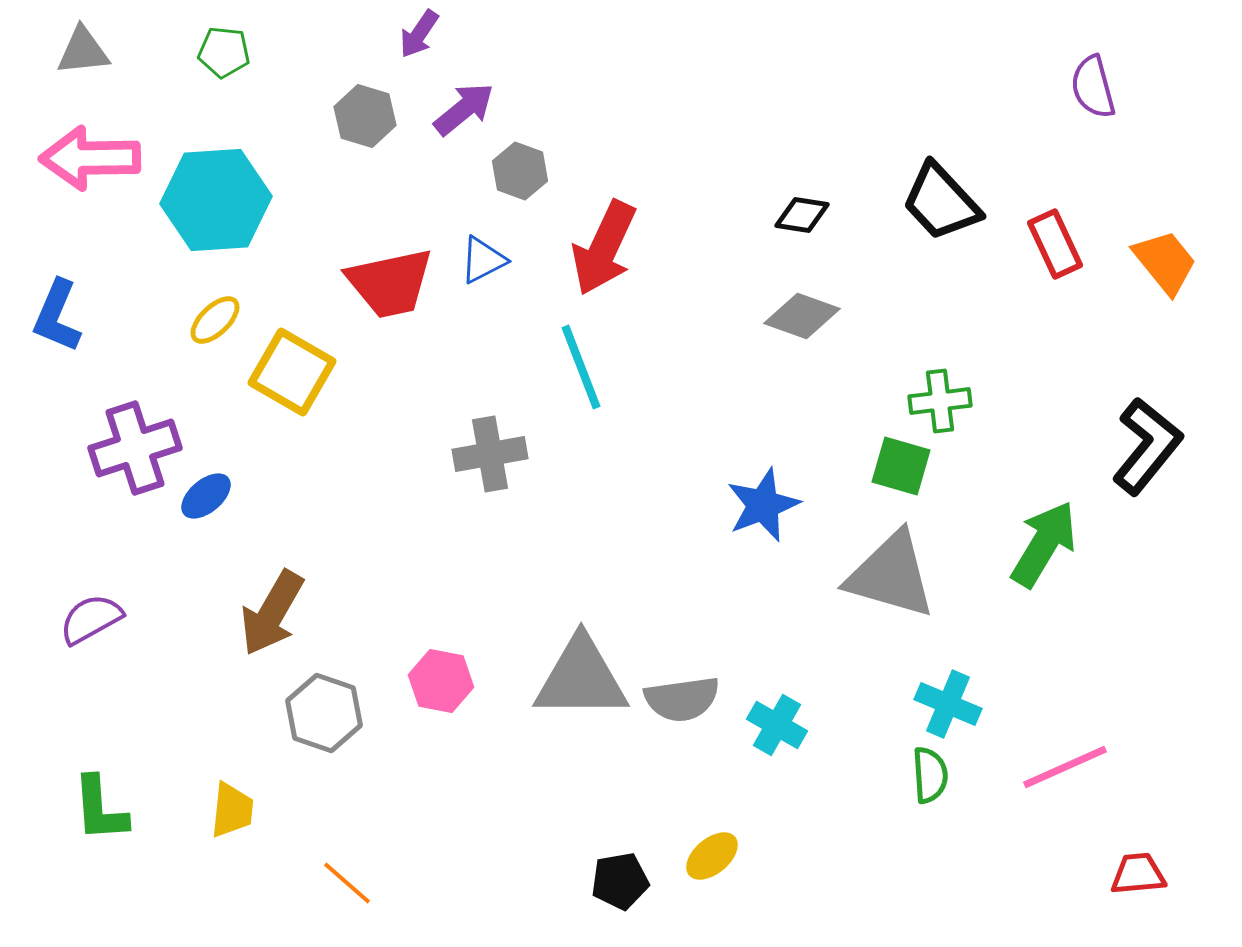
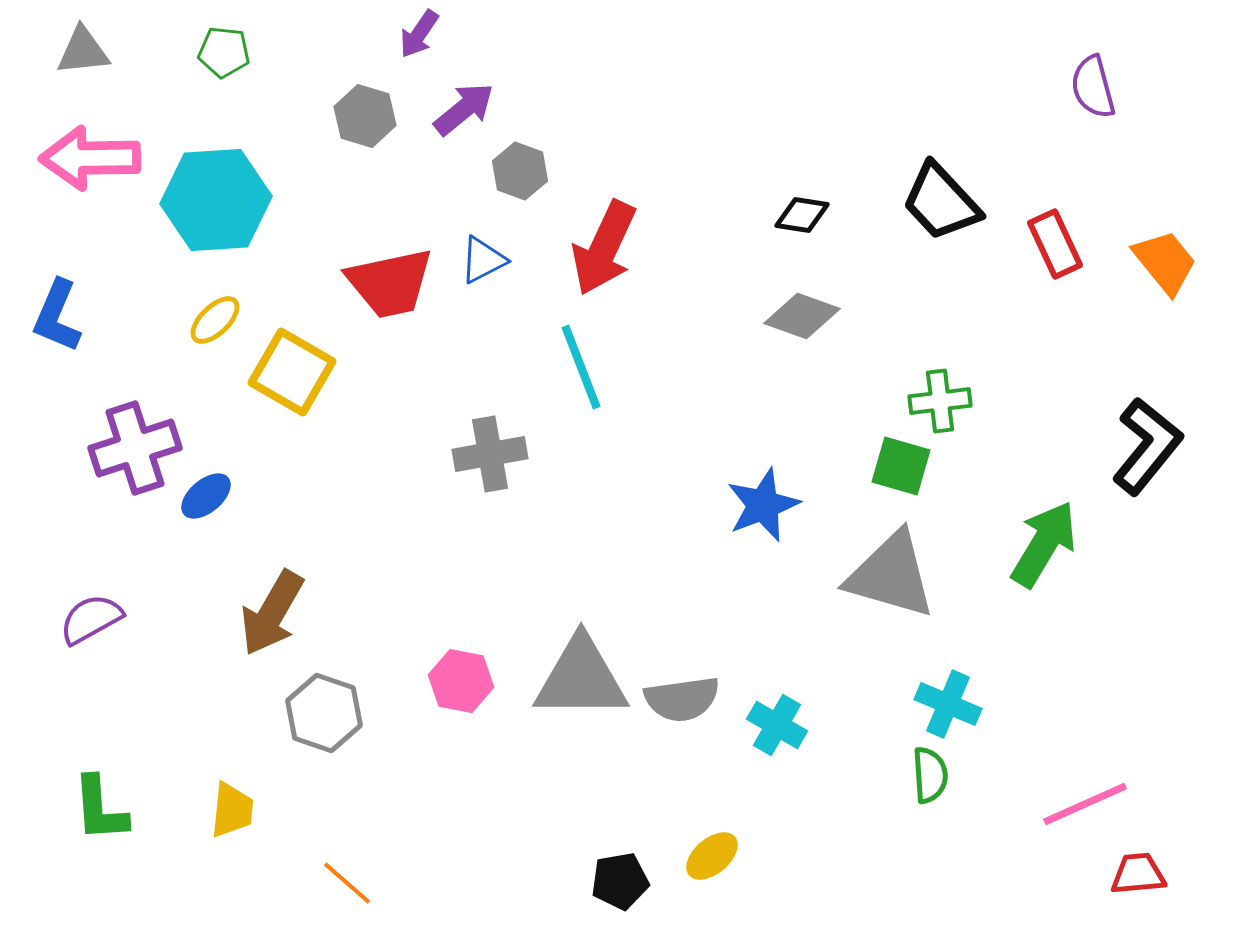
pink hexagon at (441, 681): moved 20 px right
pink line at (1065, 767): moved 20 px right, 37 px down
